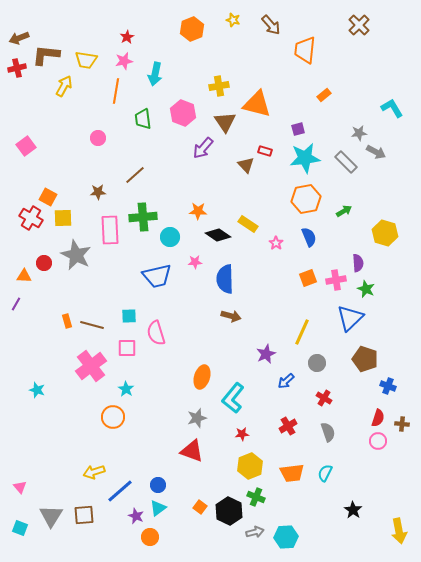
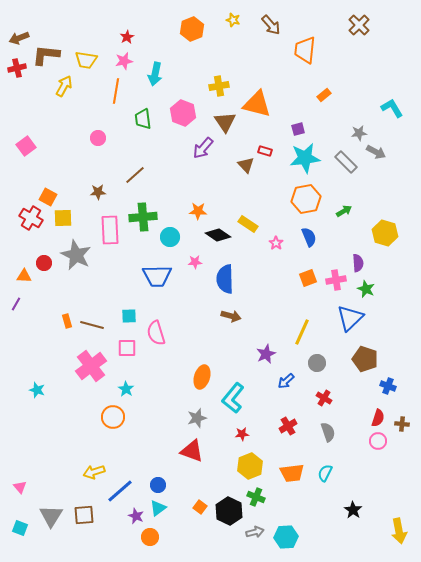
blue trapezoid at (157, 276): rotated 12 degrees clockwise
